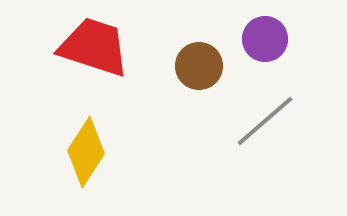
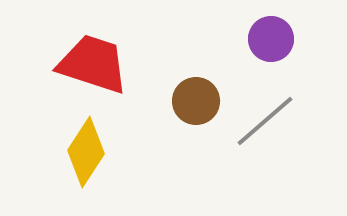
purple circle: moved 6 px right
red trapezoid: moved 1 px left, 17 px down
brown circle: moved 3 px left, 35 px down
